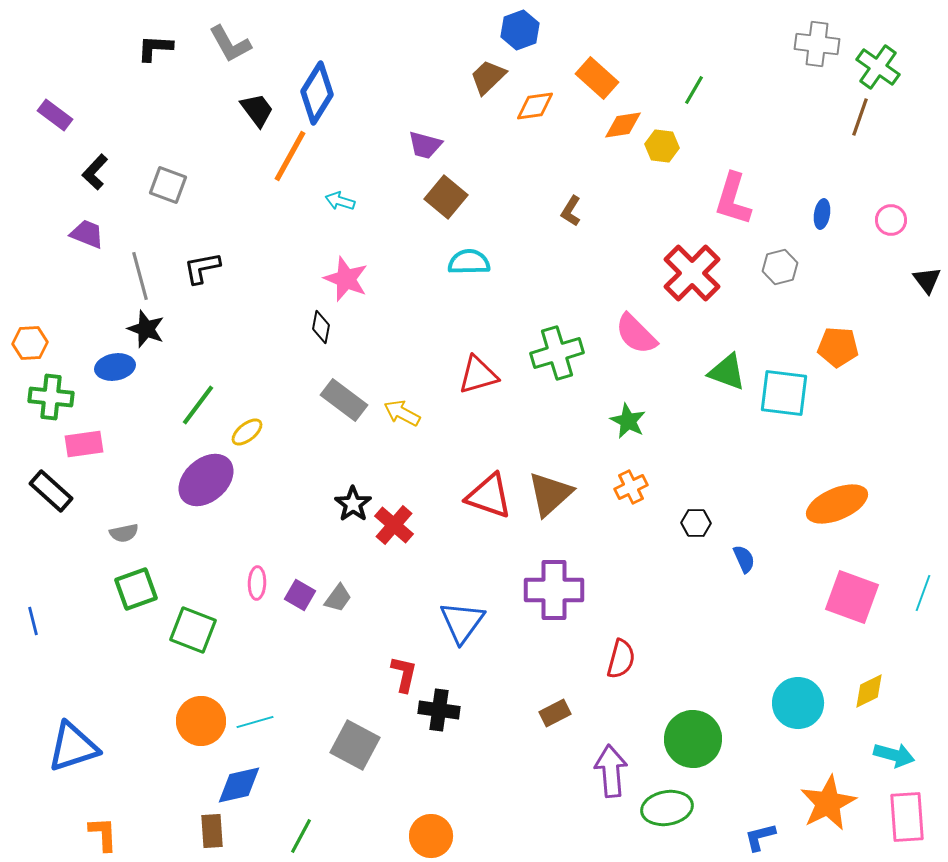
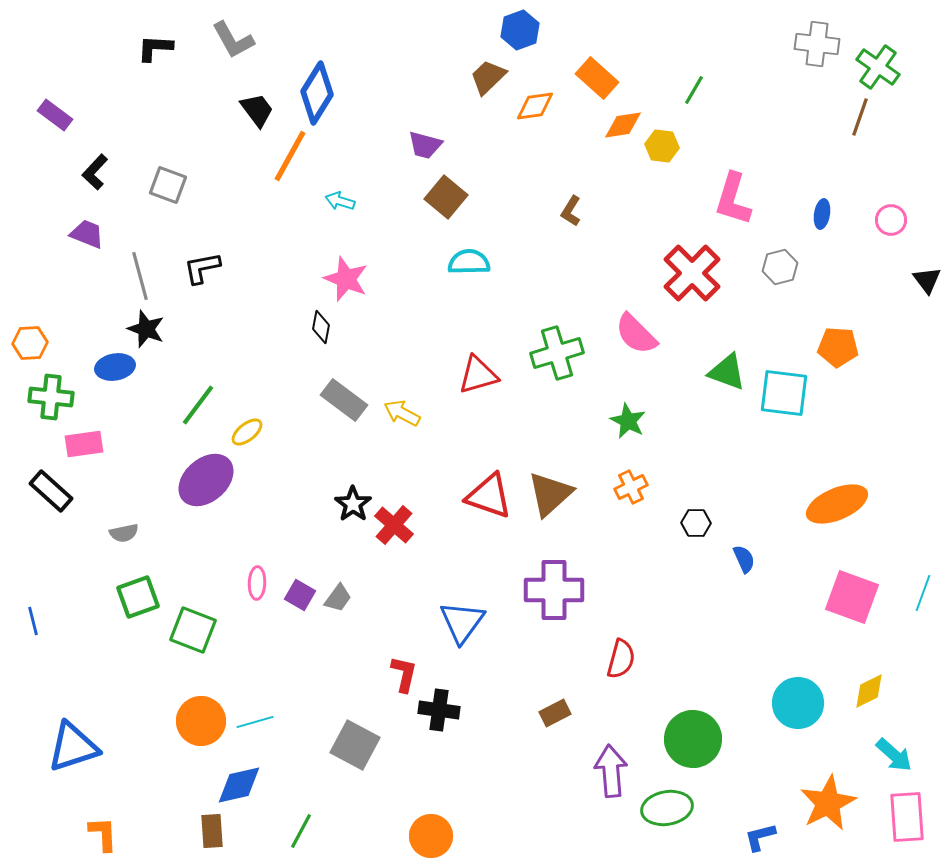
gray L-shape at (230, 44): moved 3 px right, 4 px up
green square at (136, 589): moved 2 px right, 8 px down
cyan arrow at (894, 755): rotated 27 degrees clockwise
green line at (301, 836): moved 5 px up
